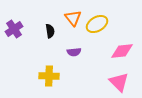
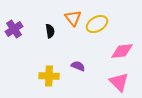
purple semicircle: moved 4 px right, 14 px down; rotated 152 degrees counterclockwise
